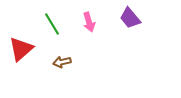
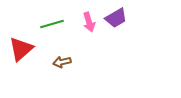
purple trapezoid: moved 14 px left; rotated 80 degrees counterclockwise
green line: rotated 75 degrees counterclockwise
